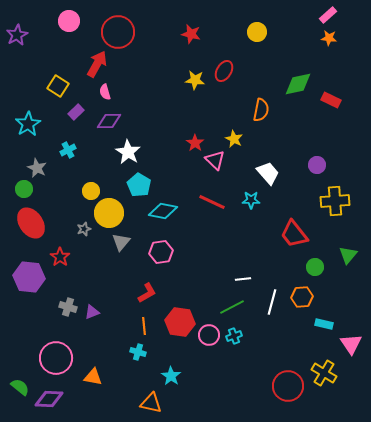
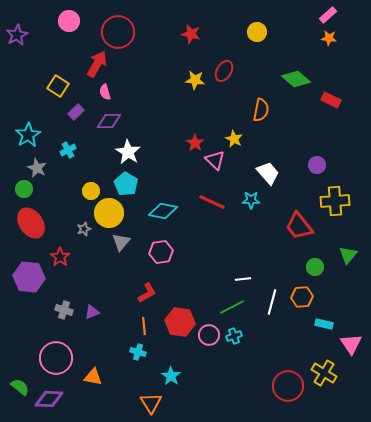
green diamond at (298, 84): moved 2 px left, 5 px up; rotated 52 degrees clockwise
cyan star at (28, 124): moved 11 px down
cyan pentagon at (139, 185): moved 13 px left, 1 px up
red trapezoid at (294, 234): moved 5 px right, 8 px up
gray cross at (68, 307): moved 4 px left, 3 px down
orange triangle at (151, 403): rotated 45 degrees clockwise
